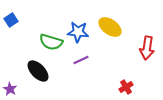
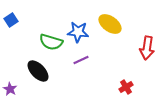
yellow ellipse: moved 3 px up
